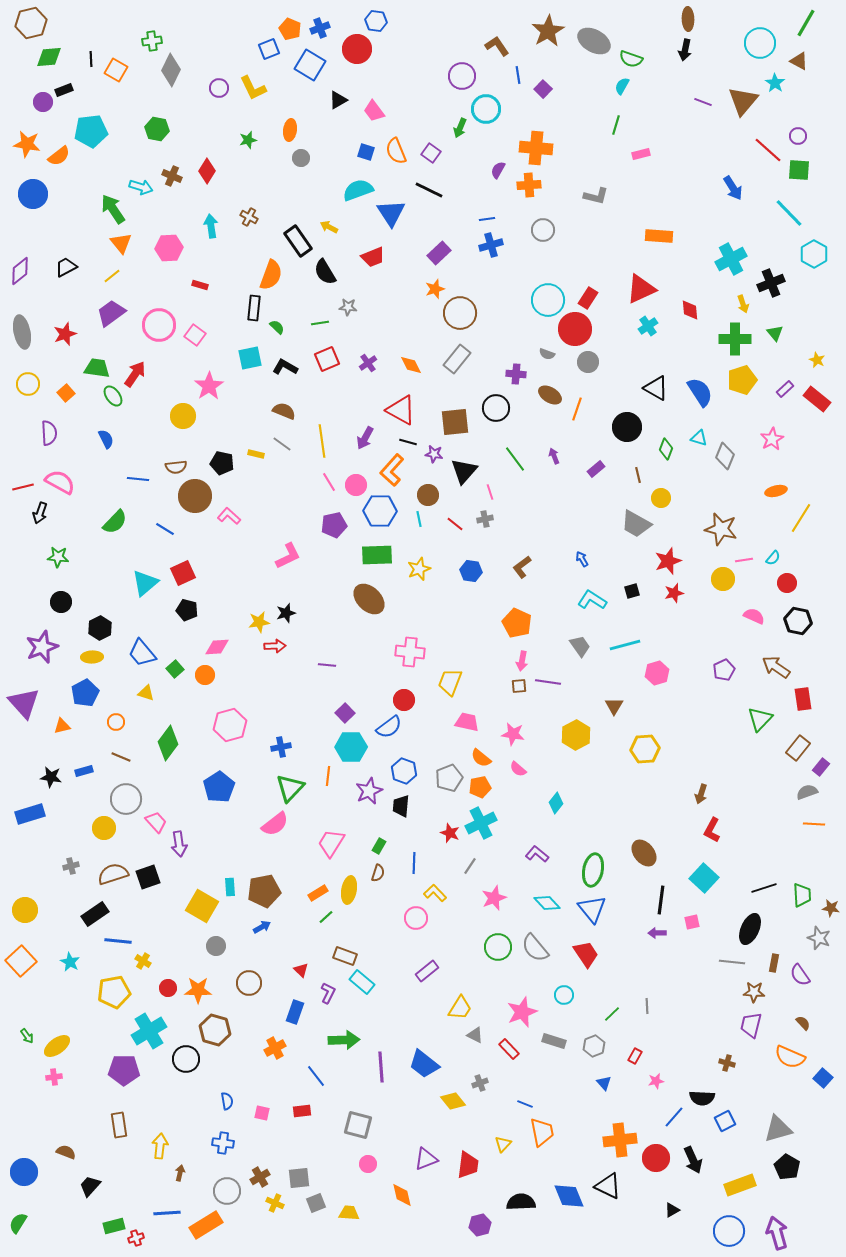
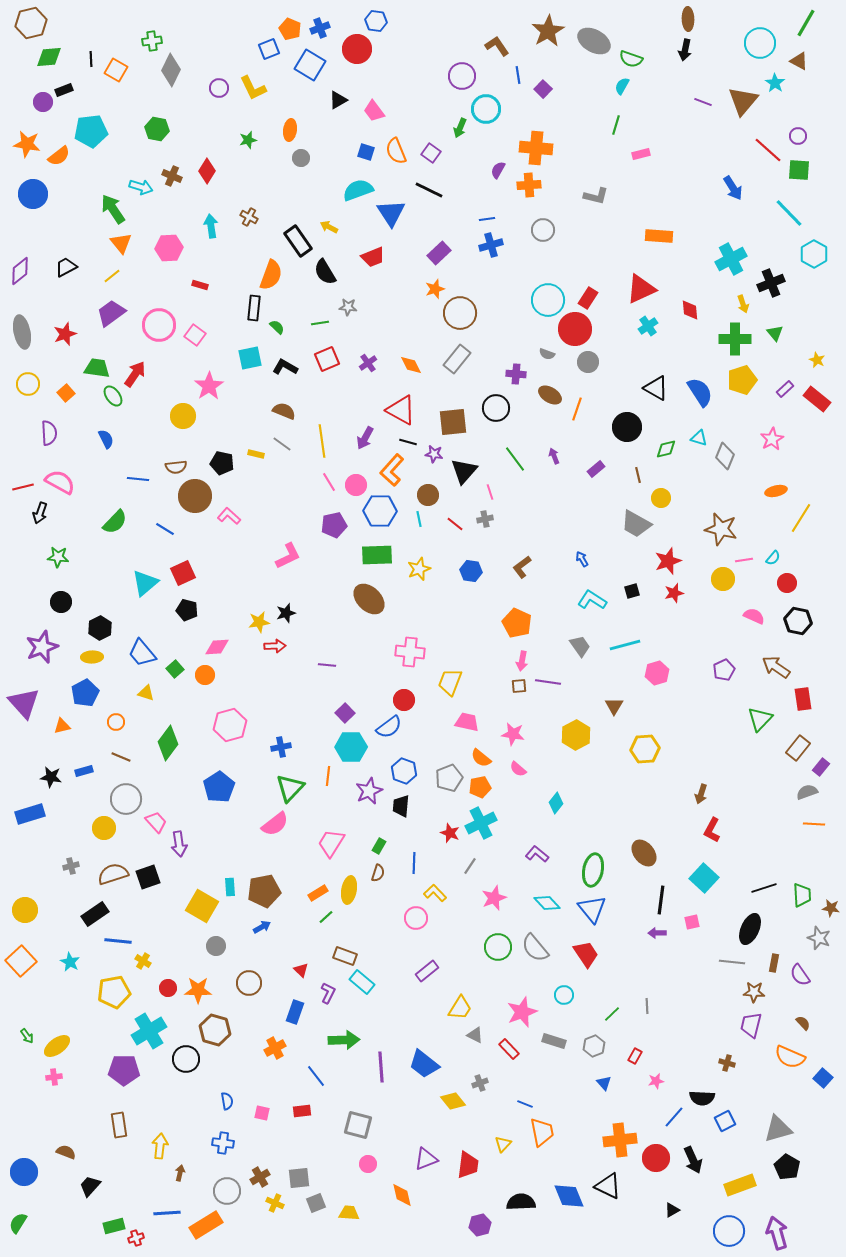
brown square at (455, 422): moved 2 px left
green diamond at (666, 449): rotated 55 degrees clockwise
